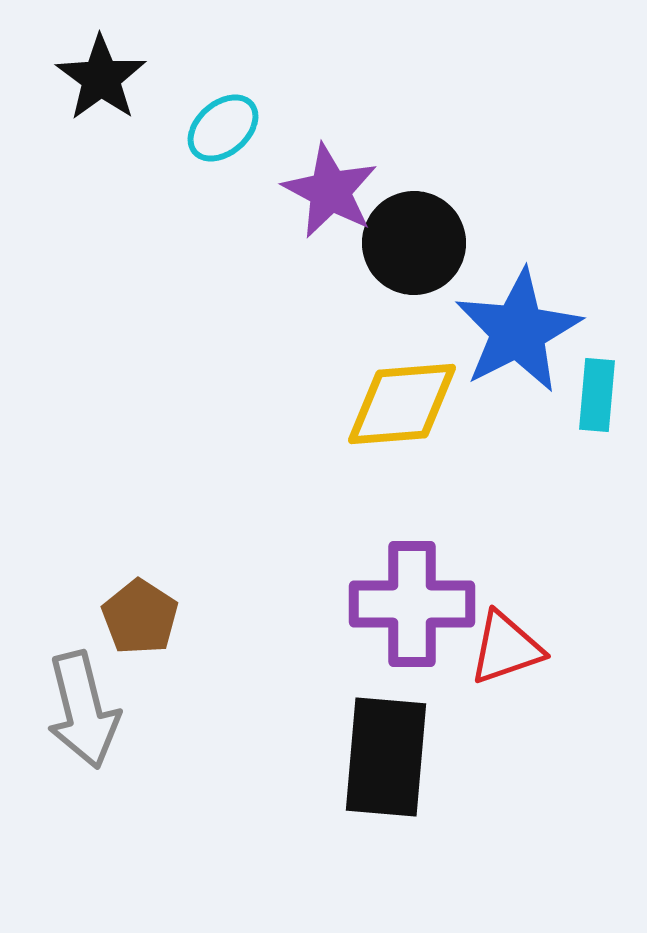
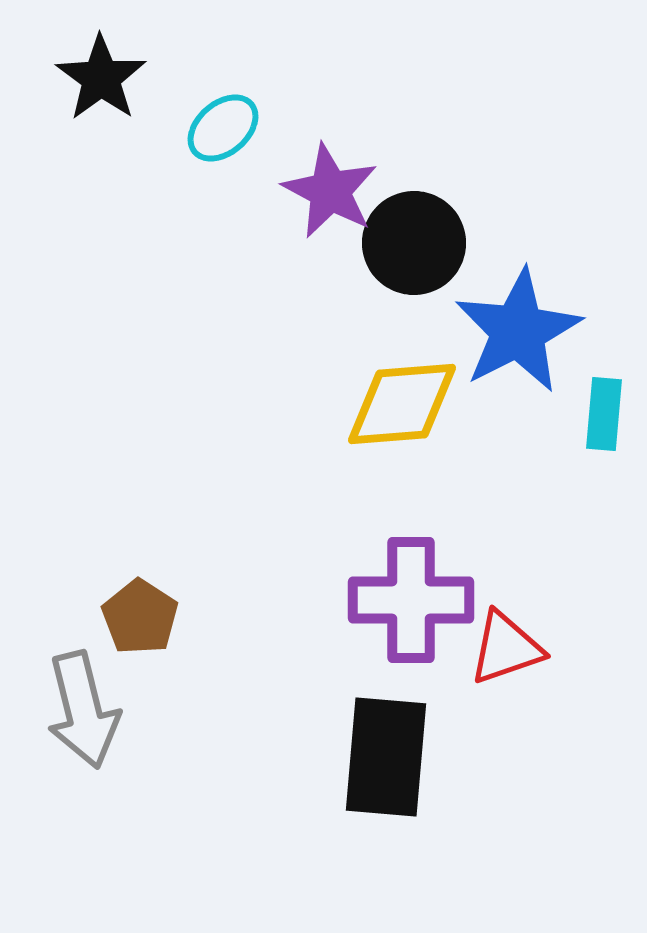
cyan rectangle: moved 7 px right, 19 px down
purple cross: moved 1 px left, 4 px up
